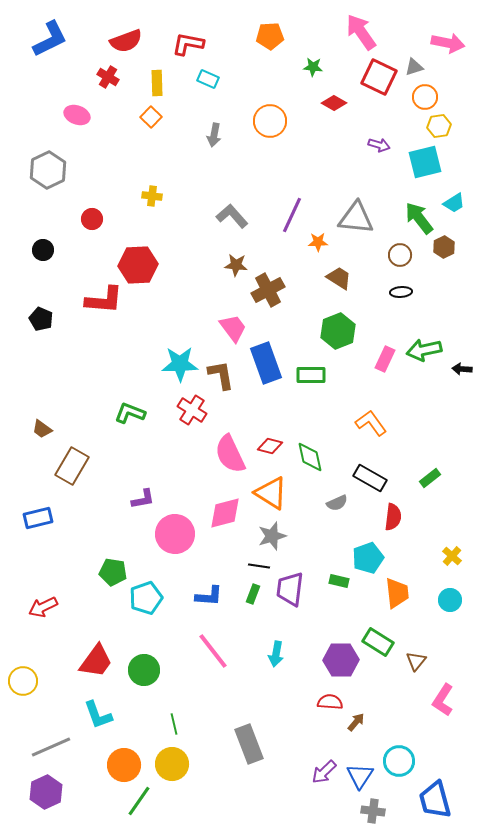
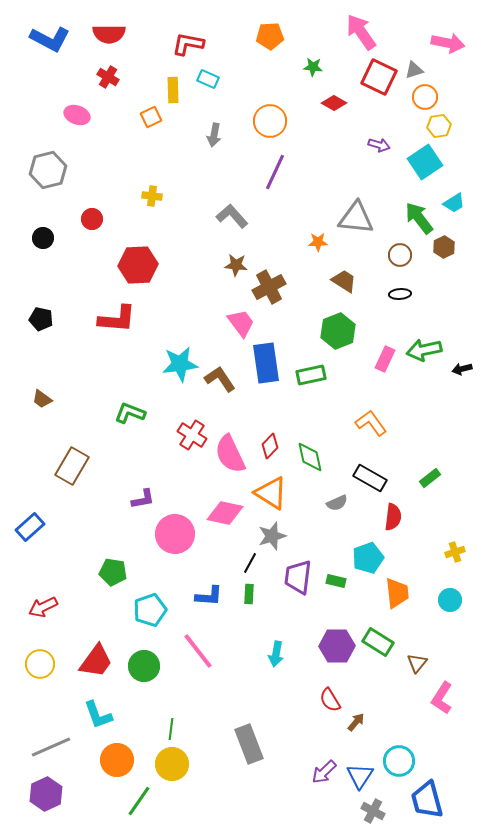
blue L-shape at (50, 39): rotated 54 degrees clockwise
red semicircle at (126, 41): moved 17 px left, 7 px up; rotated 20 degrees clockwise
gray triangle at (414, 67): moved 3 px down
yellow rectangle at (157, 83): moved 16 px right, 7 px down
orange square at (151, 117): rotated 20 degrees clockwise
cyan square at (425, 162): rotated 20 degrees counterclockwise
gray hexagon at (48, 170): rotated 12 degrees clockwise
purple line at (292, 215): moved 17 px left, 43 px up
black circle at (43, 250): moved 12 px up
brown trapezoid at (339, 278): moved 5 px right, 3 px down
brown cross at (268, 290): moved 1 px right, 3 px up
black ellipse at (401, 292): moved 1 px left, 2 px down
red L-shape at (104, 300): moved 13 px right, 19 px down
black pentagon at (41, 319): rotated 10 degrees counterclockwise
pink trapezoid at (233, 328): moved 8 px right, 5 px up
blue rectangle at (266, 363): rotated 12 degrees clockwise
cyan star at (180, 364): rotated 6 degrees counterclockwise
black arrow at (462, 369): rotated 18 degrees counterclockwise
brown L-shape at (221, 375): moved 1 px left, 4 px down; rotated 24 degrees counterclockwise
green rectangle at (311, 375): rotated 12 degrees counterclockwise
red cross at (192, 410): moved 25 px down
brown trapezoid at (42, 429): moved 30 px up
red diamond at (270, 446): rotated 60 degrees counterclockwise
pink diamond at (225, 513): rotated 27 degrees clockwise
blue rectangle at (38, 518): moved 8 px left, 9 px down; rotated 28 degrees counterclockwise
yellow cross at (452, 556): moved 3 px right, 4 px up; rotated 30 degrees clockwise
black line at (259, 566): moved 9 px left, 3 px up; rotated 70 degrees counterclockwise
green rectangle at (339, 581): moved 3 px left
purple trapezoid at (290, 589): moved 8 px right, 12 px up
green rectangle at (253, 594): moved 4 px left; rotated 18 degrees counterclockwise
cyan pentagon at (146, 598): moved 4 px right, 12 px down
pink line at (213, 651): moved 15 px left
purple hexagon at (341, 660): moved 4 px left, 14 px up
brown triangle at (416, 661): moved 1 px right, 2 px down
green circle at (144, 670): moved 4 px up
yellow circle at (23, 681): moved 17 px right, 17 px up
pink L-shape at (443, 700): moved 1 px left, 2 px up
red semicircle at (330, 702): moved 2 px up; rotated 125 degrees counterclockwise
green line at (174, 724): moved 3 px left, 5 px down; rotated 20 degrees clockwise
orange circle at (124, 765): moved 7 px left, 5 px up
purple hexagon at (46, 792): moved 2 px down
blue trapezoid at (435, 800): moved 8 px left
gray cross at (373, 811): rotated 20 degrees clockwise
